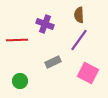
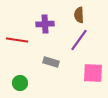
purple cross: rotated 24 degrees counterclockwise
red line: rotated 10 degrees clockwise
gray rectangle: moved 2 px left; rotated 42 degrees clockwise
pink square: moved 5 px right; rotated 25 degrees counterclockwise
green circle: moved 2 px down
